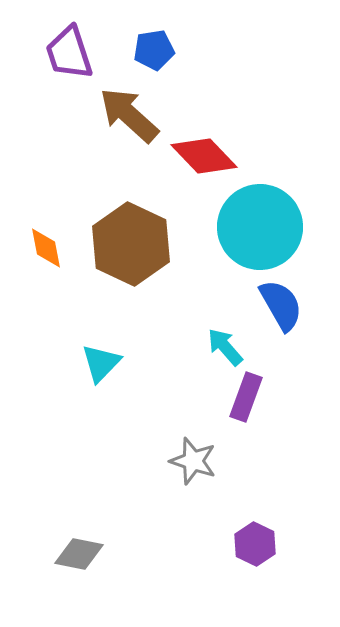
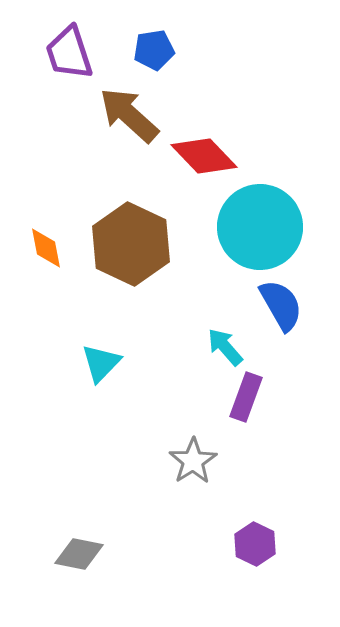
gray star: rotated 21 degrees clockwise
